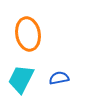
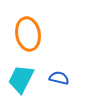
blue semicircle: rotated 24 degrees clockwise
